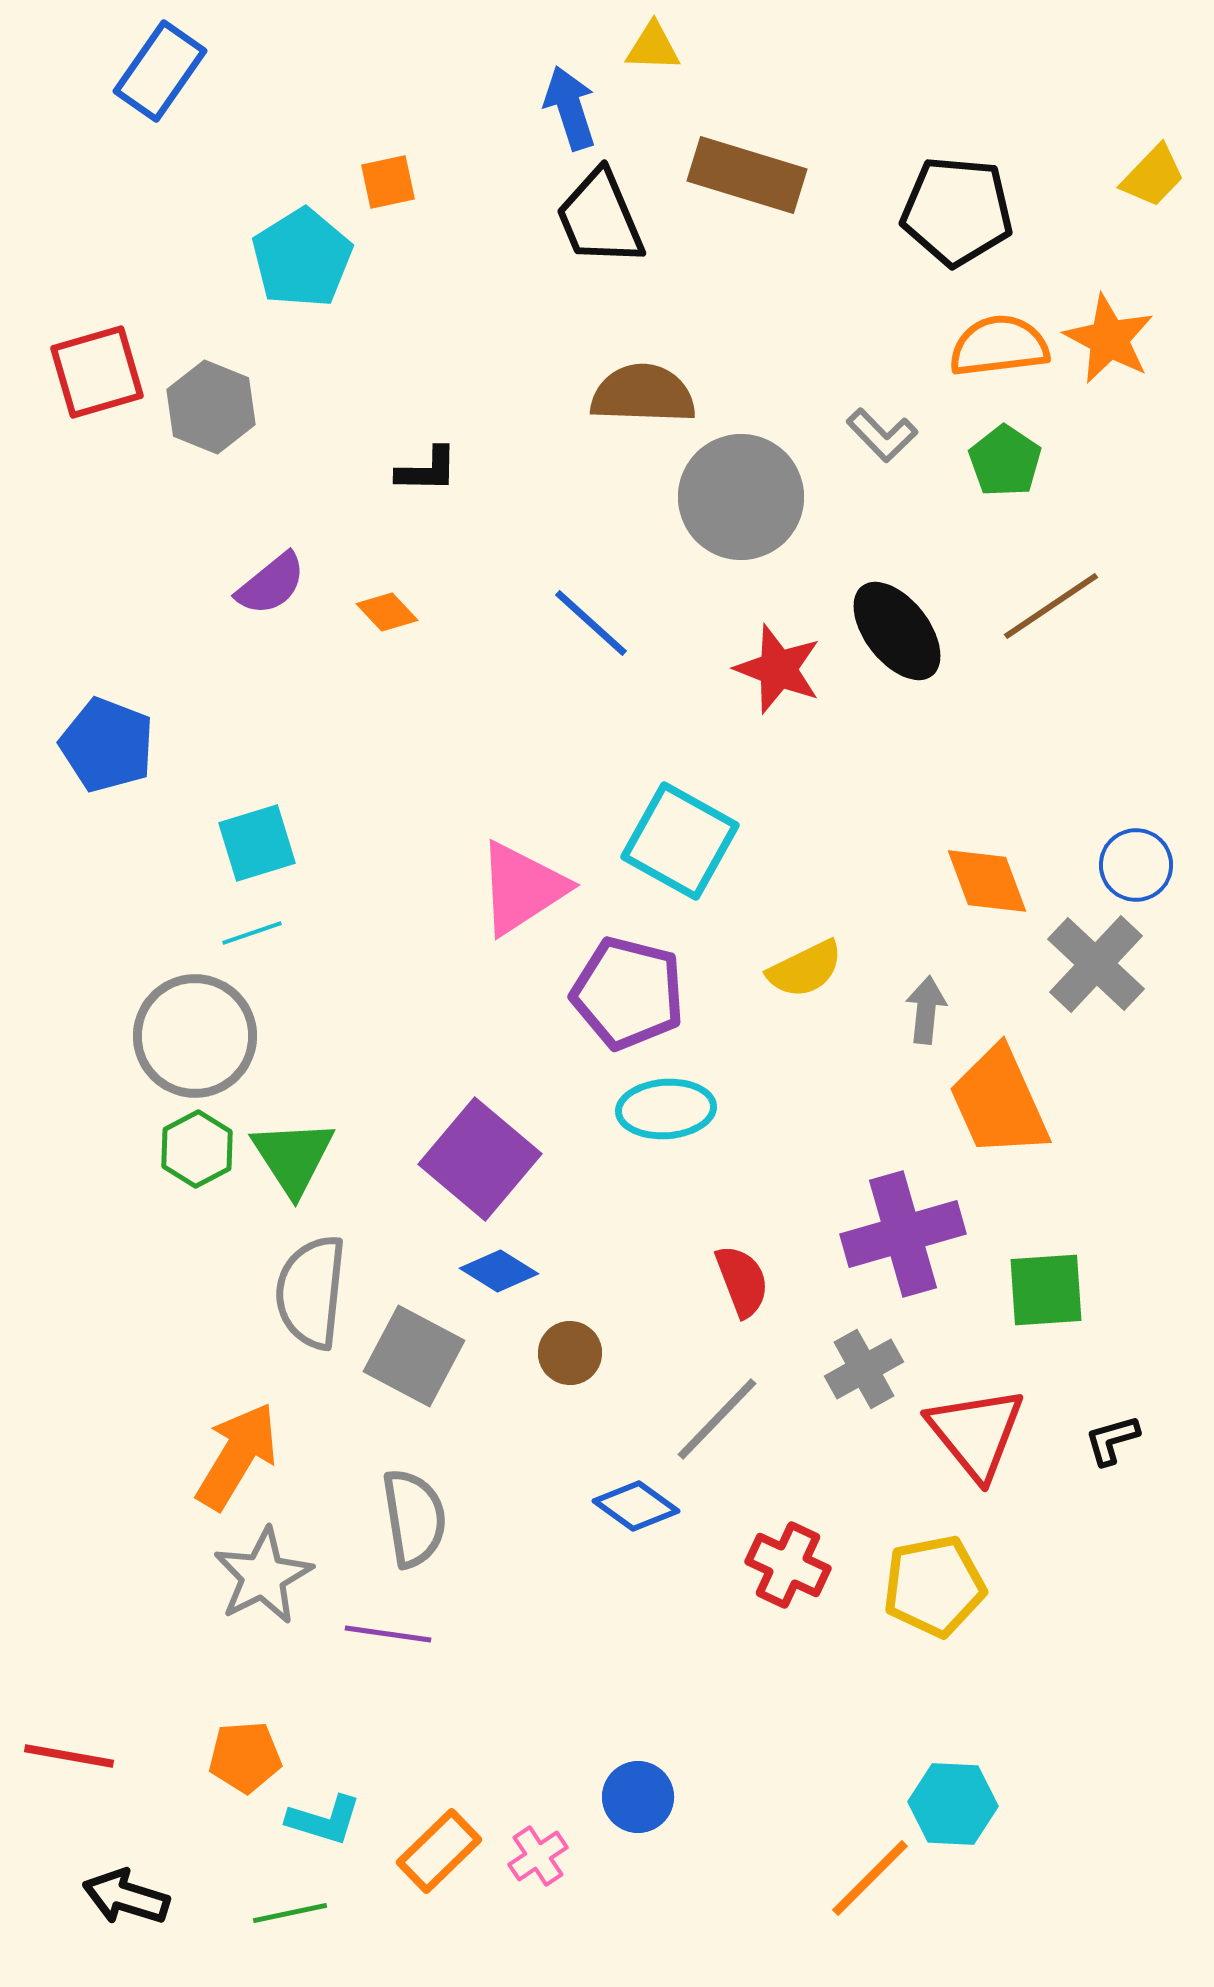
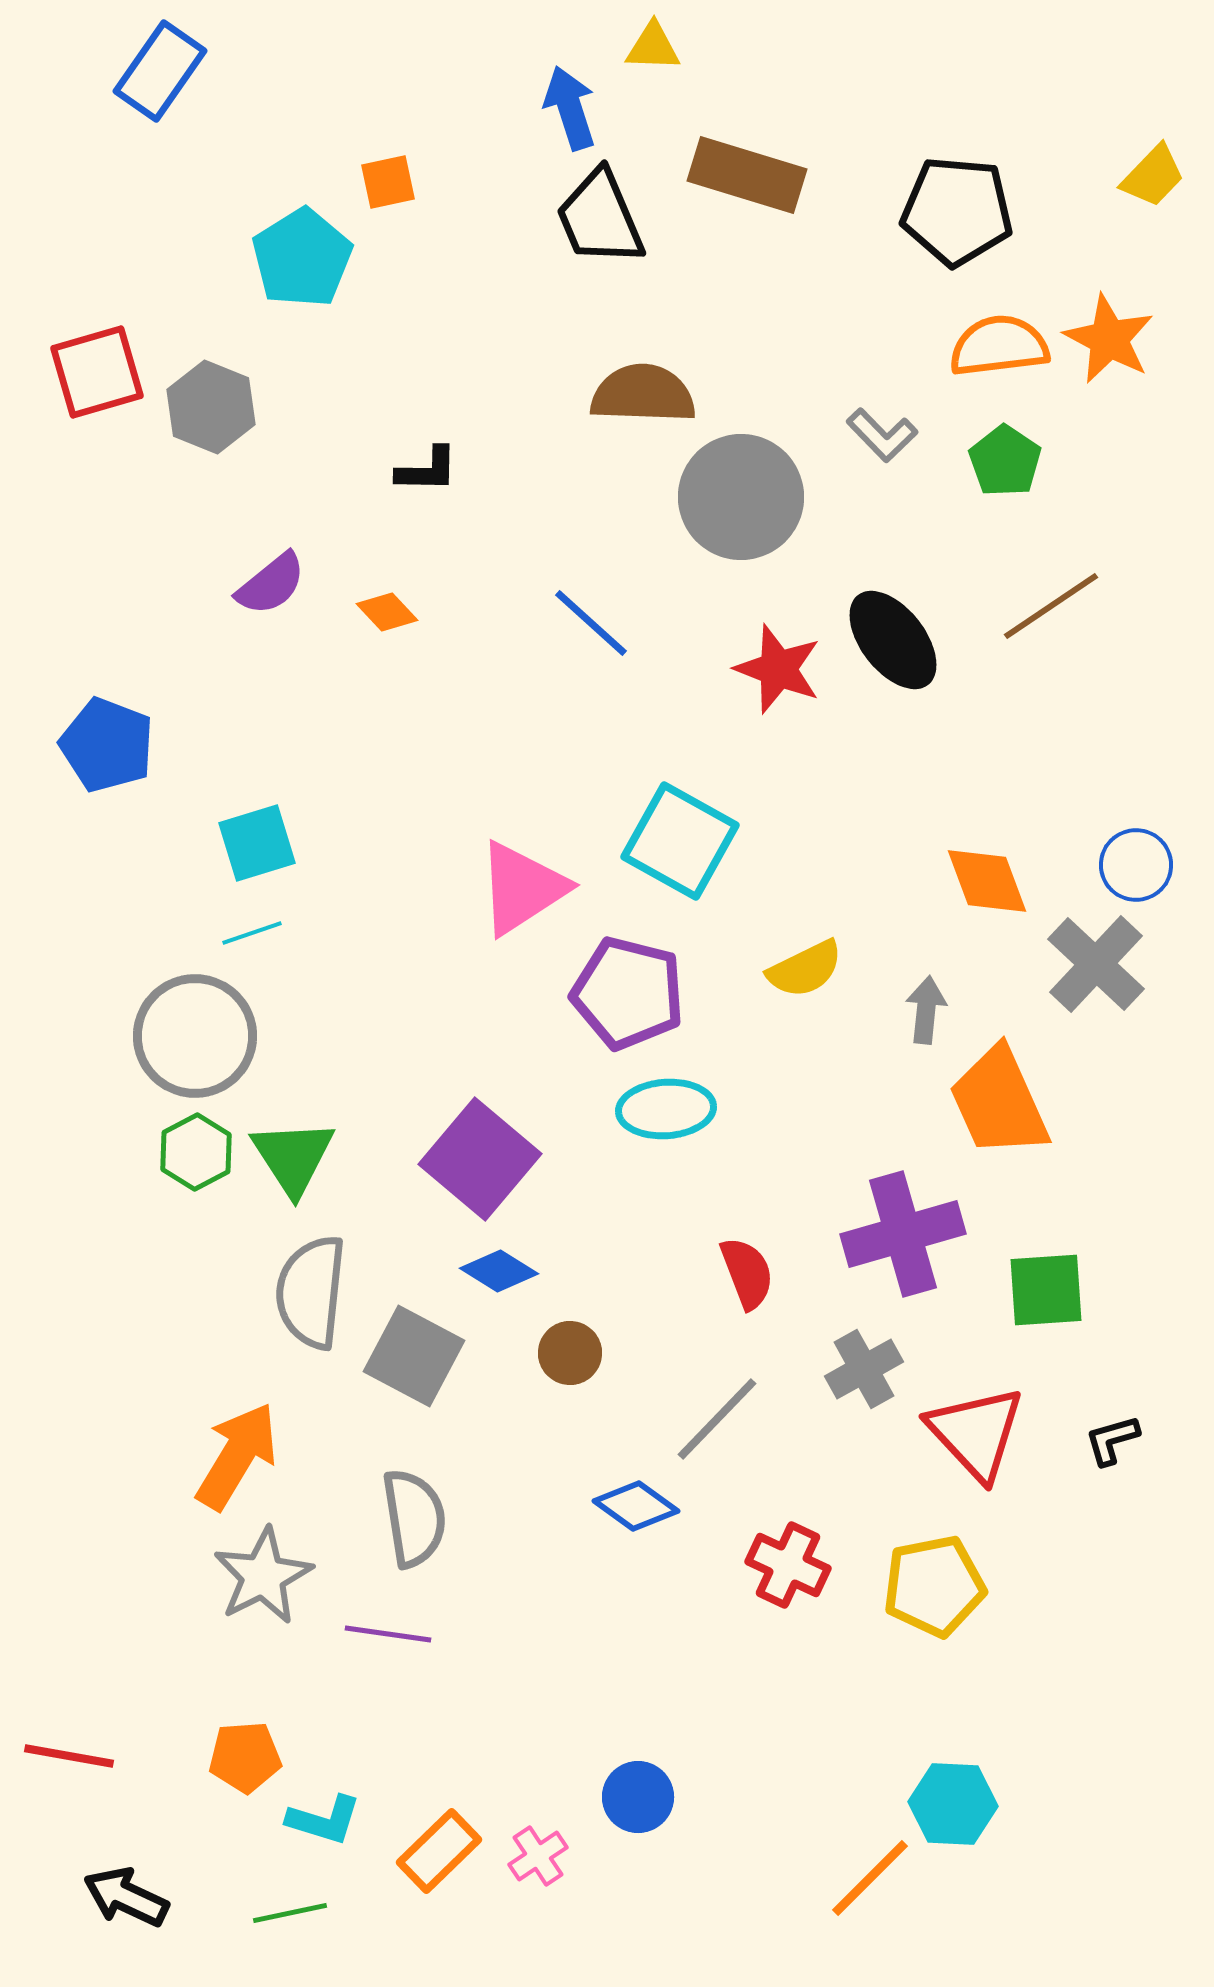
black ellipse at (897, 631): moved 4 px left, 9 px down
green hexagon at (197, 1149): moved 1 px left, 3 px down
red semicircle at (742, 1281): moved 5 px right, 8 px up
red triangle at (976, 1433): rotated 4 degrees counterclockwise
black arrow at (126, 1897): rotated 8 degrees clockwise
